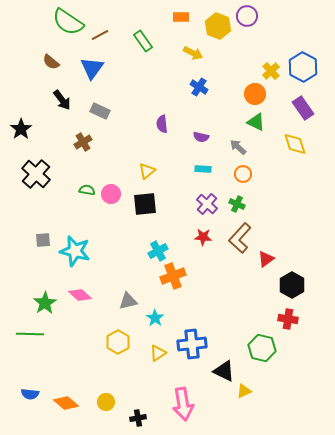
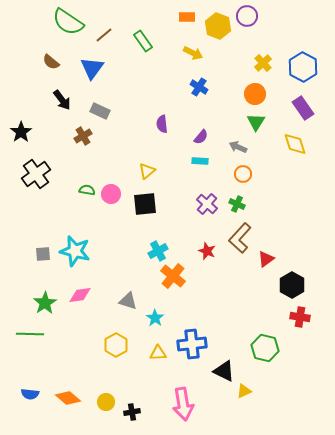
orange rectangle at (181, 17): moved 6 px right
brown line at (100, 35): moved 4 px right; rotated 12 degrees counterclockwise
yellow cross at (271, 71): moved 8 px left, 8 px up
green triangle at (256, 122): rotated 36 degrees clockwise
black star at (21, 129): moved 3 px down
purple semicircle at (201, 137): rotated 63 degrees counterclockwise
brown cross at (83, 142): moved 6 px up
gray arrow at (238, 147): rotated 18 degrees counterclockwise
cyan rectangle at (203, 169): moved 3 px left, 8 px up
black cross at (36, 174): rotated 12 degrees clockwise
red star at (203, 237): moved 4 px right, 14 px down; rotated 18 degrees clockwise
gray square at (43, 240): moved 14 px down
orange cross at (173, 276): rotated 30 degrees counterclockwise
pink diamond at (80, 295): rotated 50 degrees counterclockwise
gray triangle at (128, 301): rotated 30 degrees clockwise
red cross at (288, 319): moved 12 px right, 2 px up
yellow hexagon at (118, 342): moved 2 px left, 3 px down
green hexagon at (262, 348): moved 3 px right
yellow triangle at (158, 353): rotated 30 degrees clockwise
orange diamond at (66, 403): moved 2 px right, 5 px up
black cross at (138, 418): moved 6 px left, 6 px up
